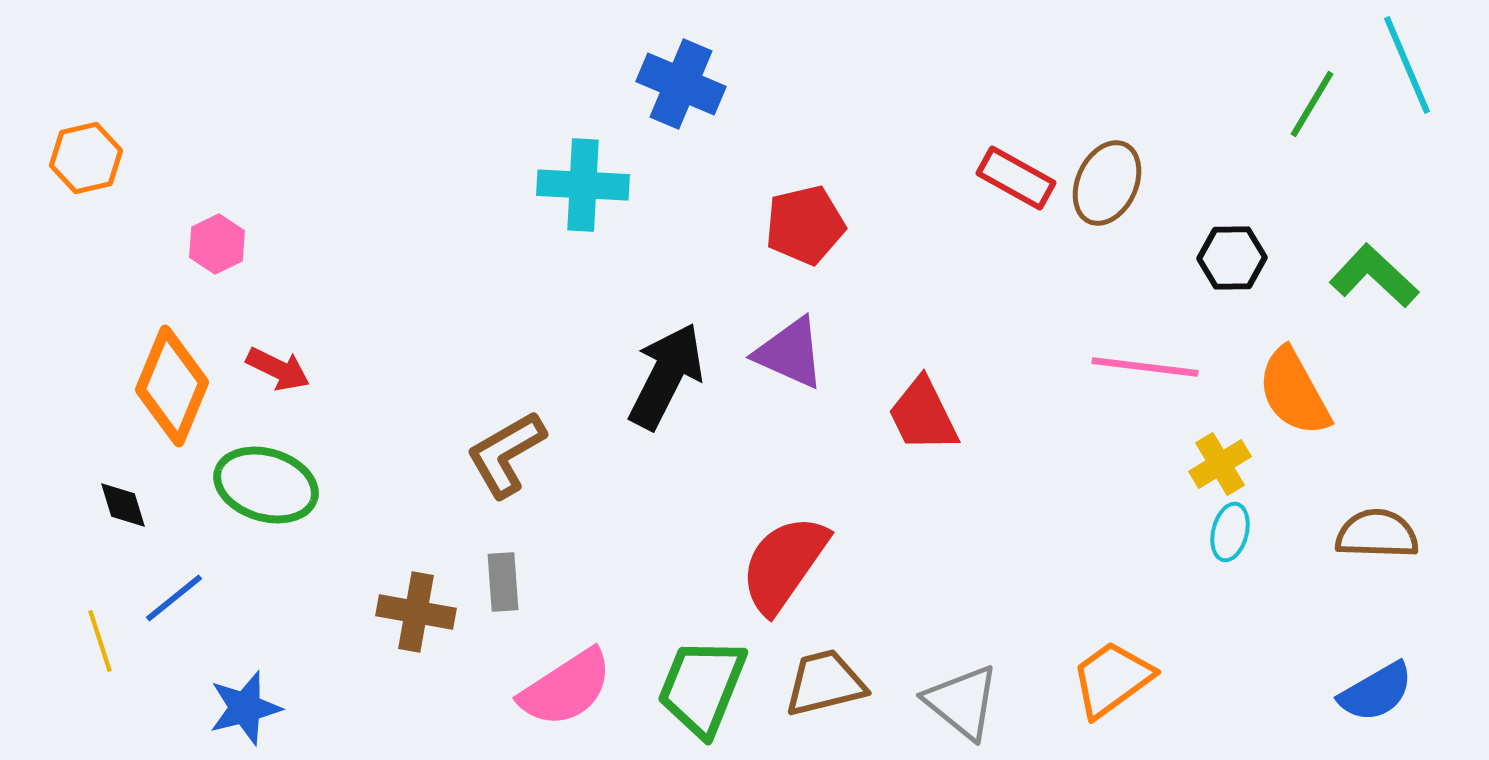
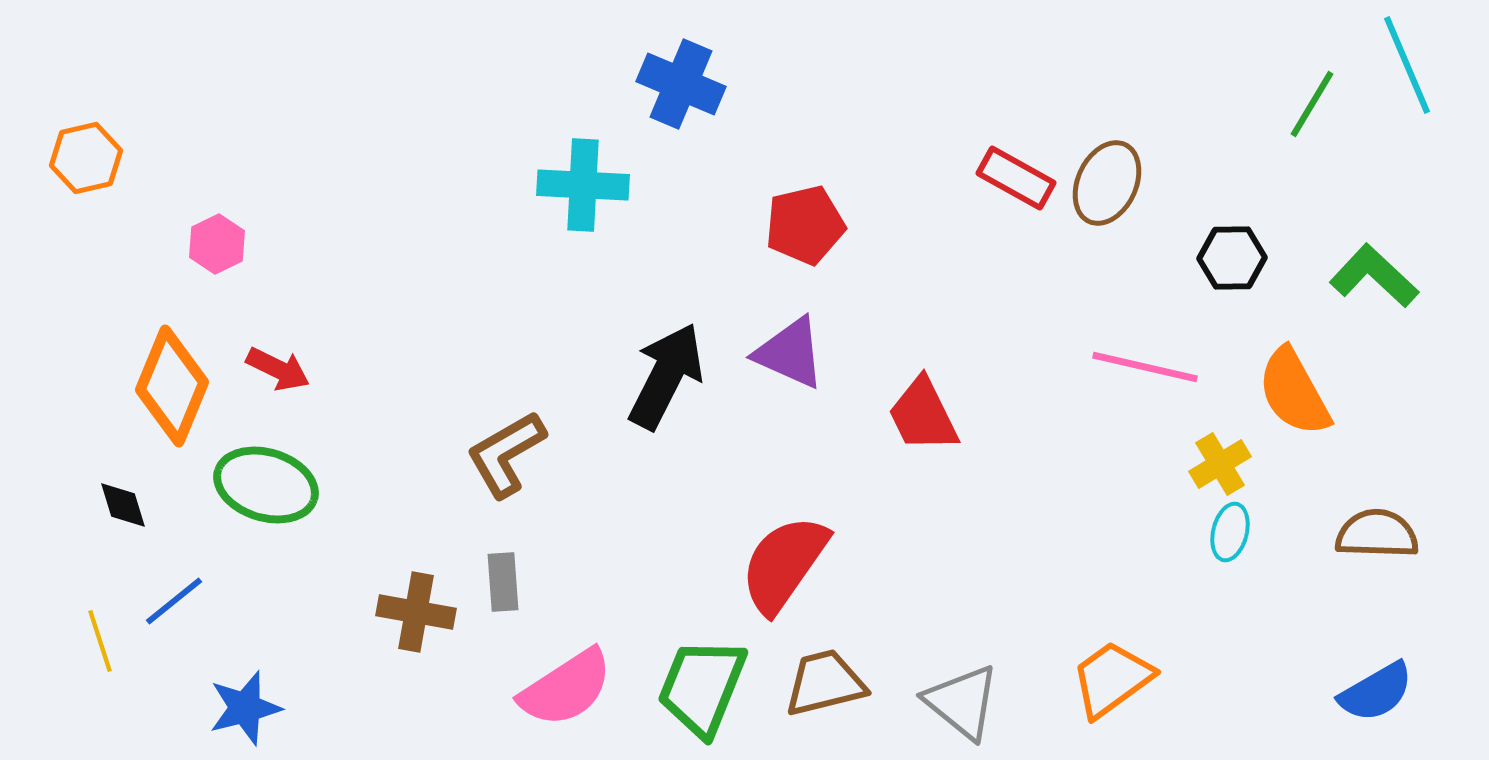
pink line: rotated 6 degrees clockwise
blue line: moved 3 px down
